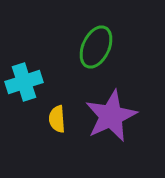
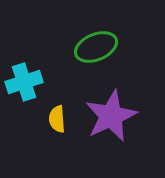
green ellipse: rotated 42 degrees clockwise
